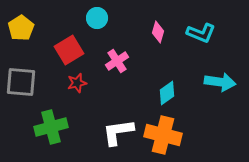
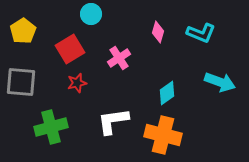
cyan circle: moved 6 px left, 4 px up
yellow pentagon: moved 2 px right, 3 px down
red square: moved 1 px right, 1 px up
pink cross: moved 2 px right, 3 px up
cyan arrow: rotated 12 degrees clockwise
white L-shape: moved 5 px left, 11 px up
